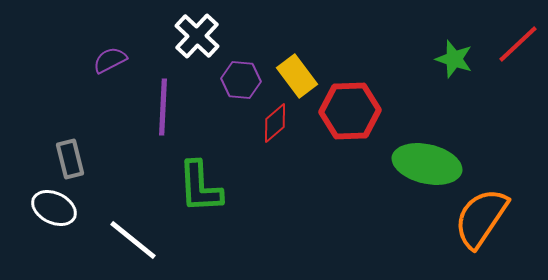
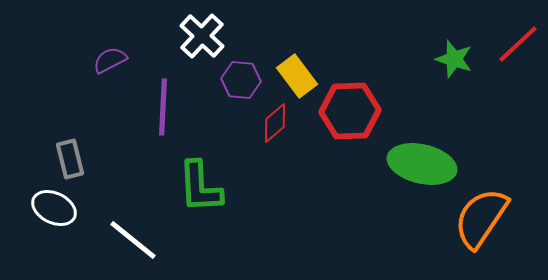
white cross: moved 5 px right
green ellipse: moved 5 px left
